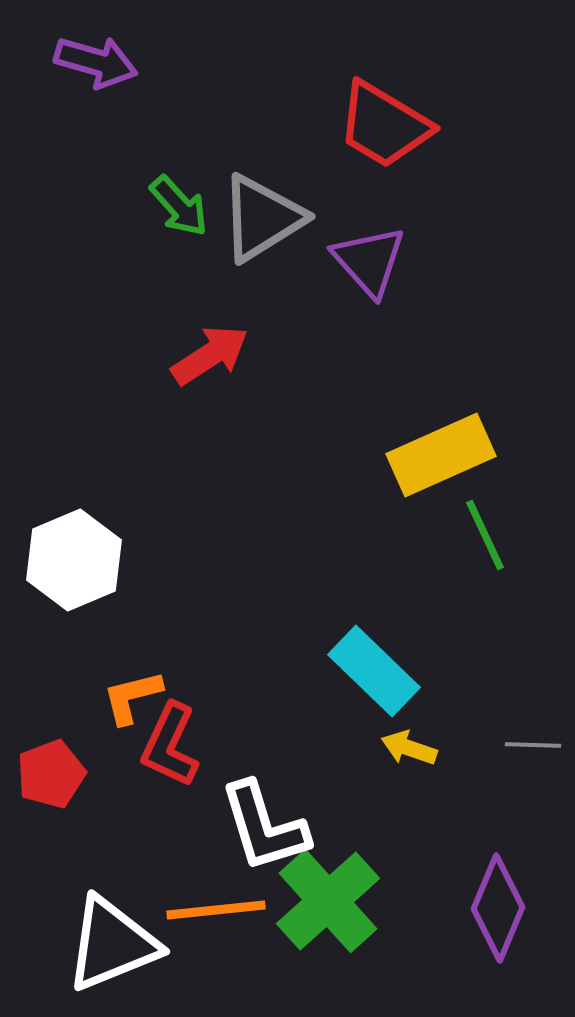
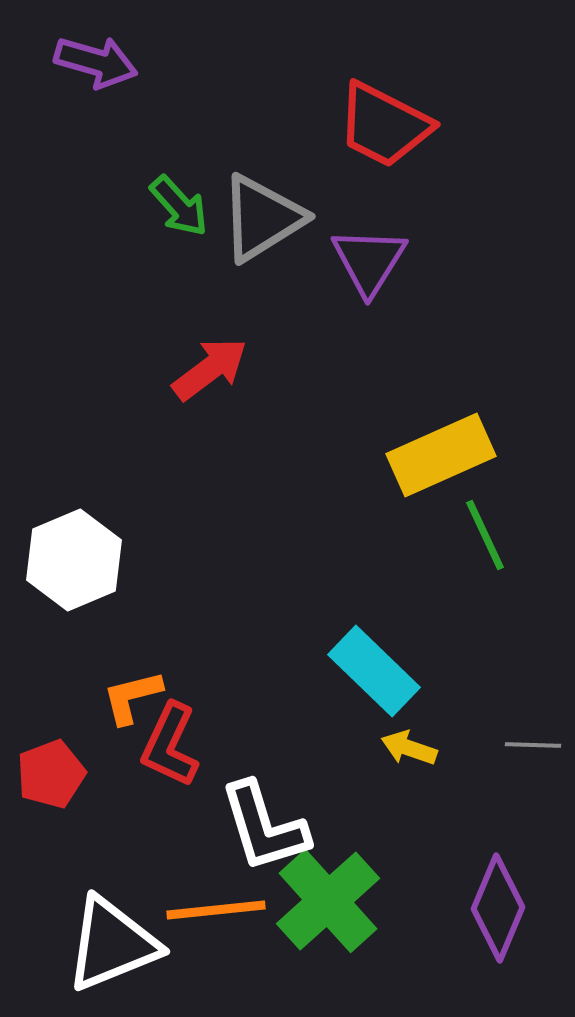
red trapezoid: rotated 4 degrees counterclockwise
purple triangle: rotated 14 degrees clockwise
red arrow: moved 14 px down; rotated 4 degrees counterclockwise
